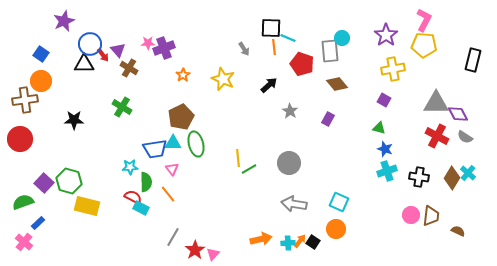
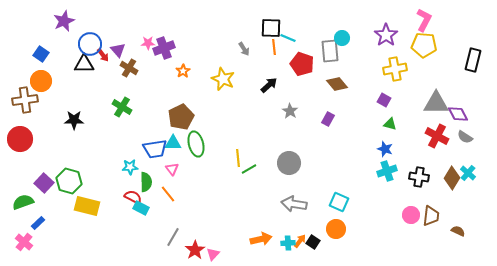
yellow cross at (393, 69): moved 2 px right
orange star at (183, 75): moved 4 px up
green triangle at (379, 128): moved 11 px right, 4 px up
